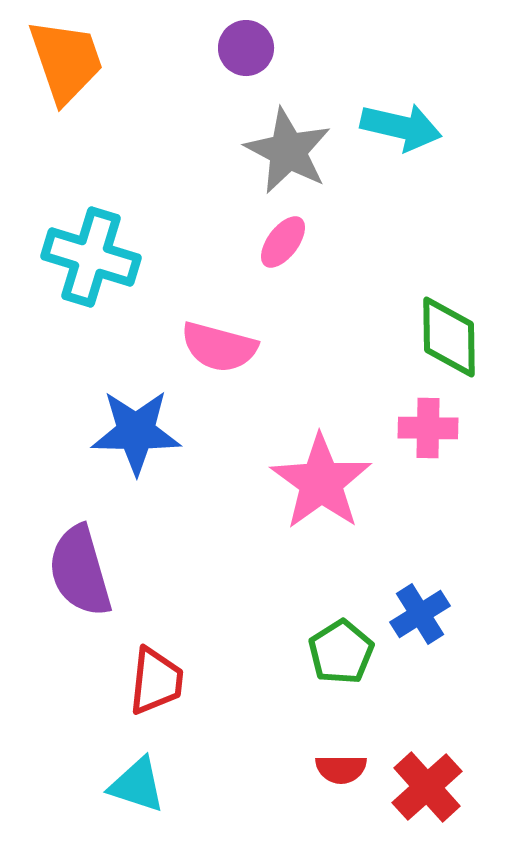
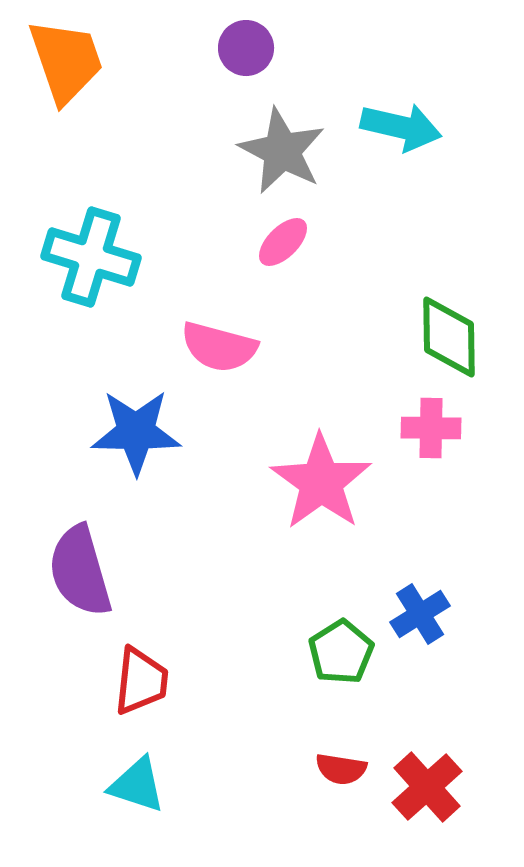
gray star: moved 6 px left
pink ellipse: rotated 8 degrees clockwise
pink cross: moved 3 px right
red trapezoid: moved 15 px left
red semicircle: rotated 9 degrees clockwise
